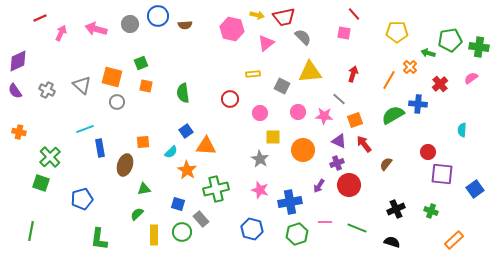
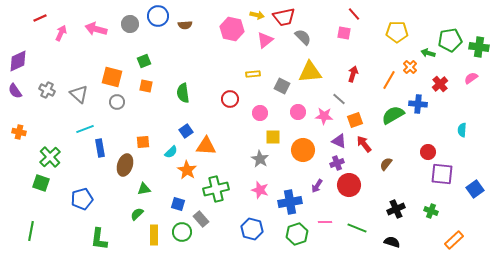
pink triangle at (266, 43): moved 1 px left, 3 px up
green square at (141, 63): moved 3 px right, 2 px up
gray triangle at (82, 85): moved 3 px left, 9 px down
purple arrow at (319, 186): moved 2 px left
